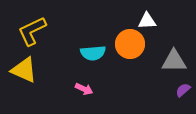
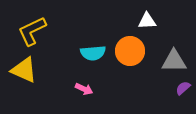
orange circle: moved 7 px down
purple semicircle: moved 2 px up
